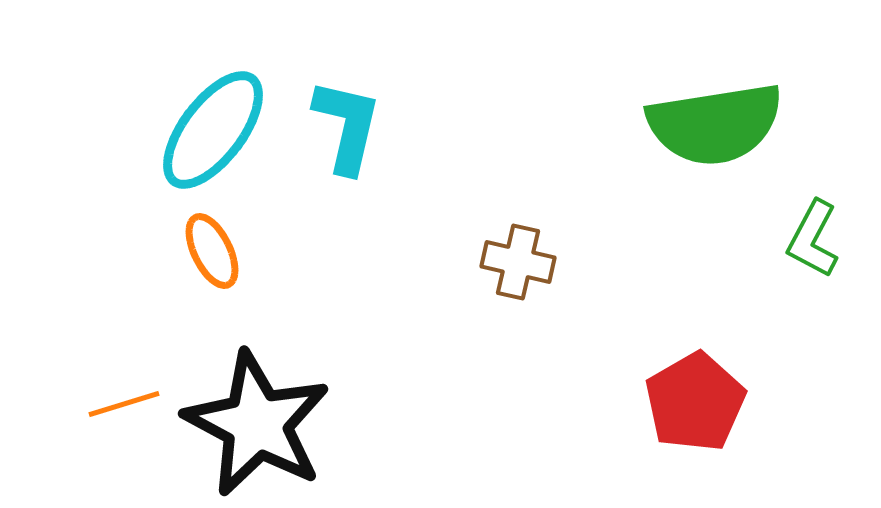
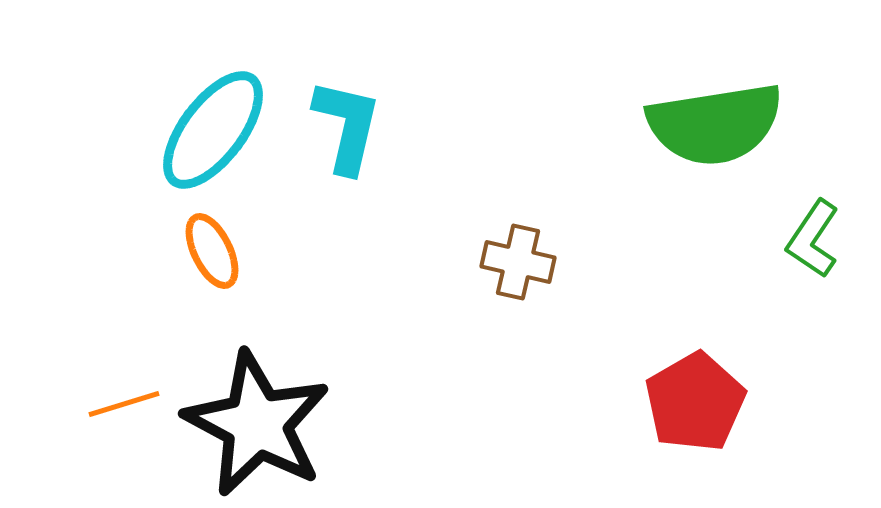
green L-shape: rotated 6 degrees clockwise
